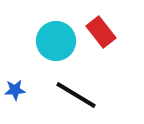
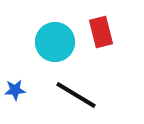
red rectangle: rotated 24 degrees clockwise
cyan circle: moved 1 px left, 1 px down
